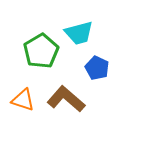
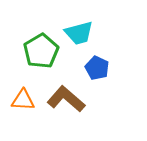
orange triangle: rotated 15 degrees counterclockwise
